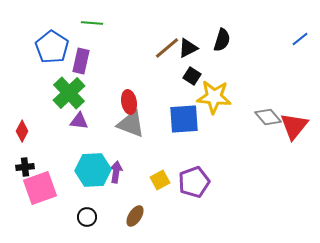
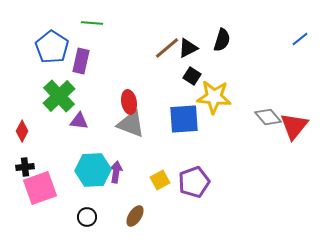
green cross: moved 10 px left, 3 px down
